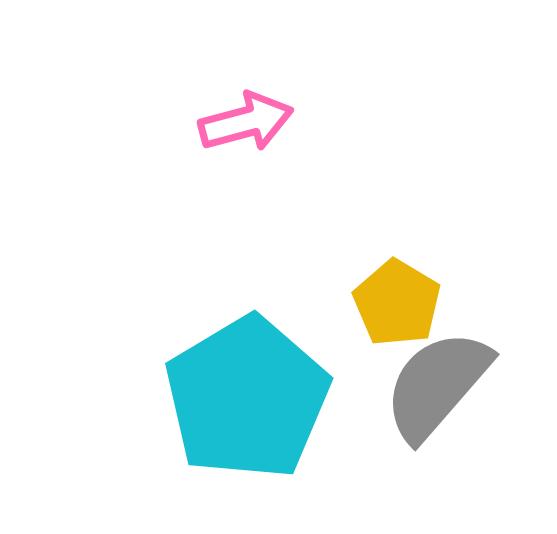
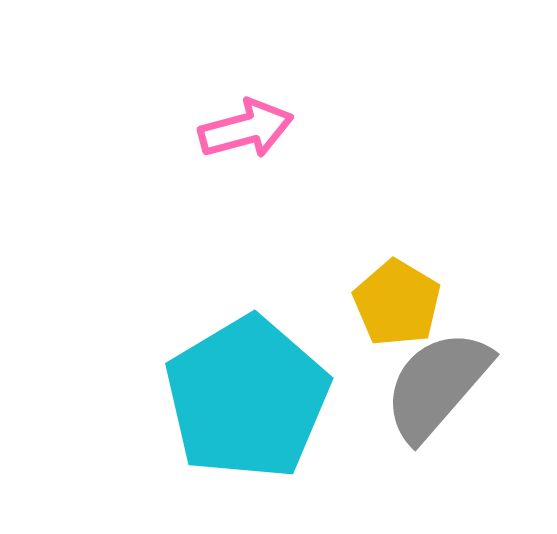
pink arrow: moved 7 px down
